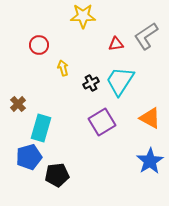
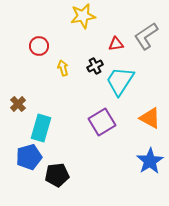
yellow star: rotated 10 degrees counterclockwise
red circle: moved 1 px down
black cross: moved 4 px right, 17 px up
